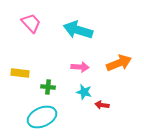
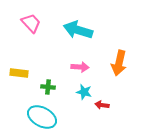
orange arrow: rotated 125 degrees clockwise
yellow rectangle: moved 1 px left
cyan ellipse: rotated 52 degrees clockwise
